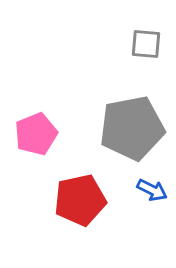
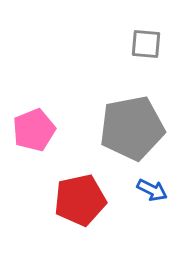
pink pentagon: moved 2 px left, 4 px up
